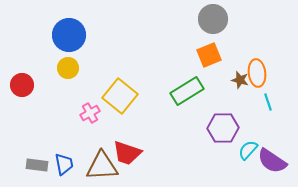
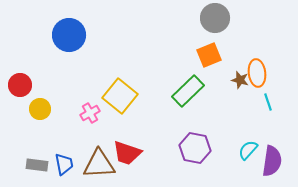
gray circle: moved 2 px right, 1 px up
yellow circle: moved 28 px left, 41 px down
red circle: moved 2 px left
green rectangle: moved 1 px right; rotated 12 degrees counterclockwise
purple hexagon: moved 28 px left, 20 px down; rotated 12 degrees clockwise
purple semicircle: rotated 116 degrees counterclockwise
brown triangle: moved 3 px left, 2 px up
